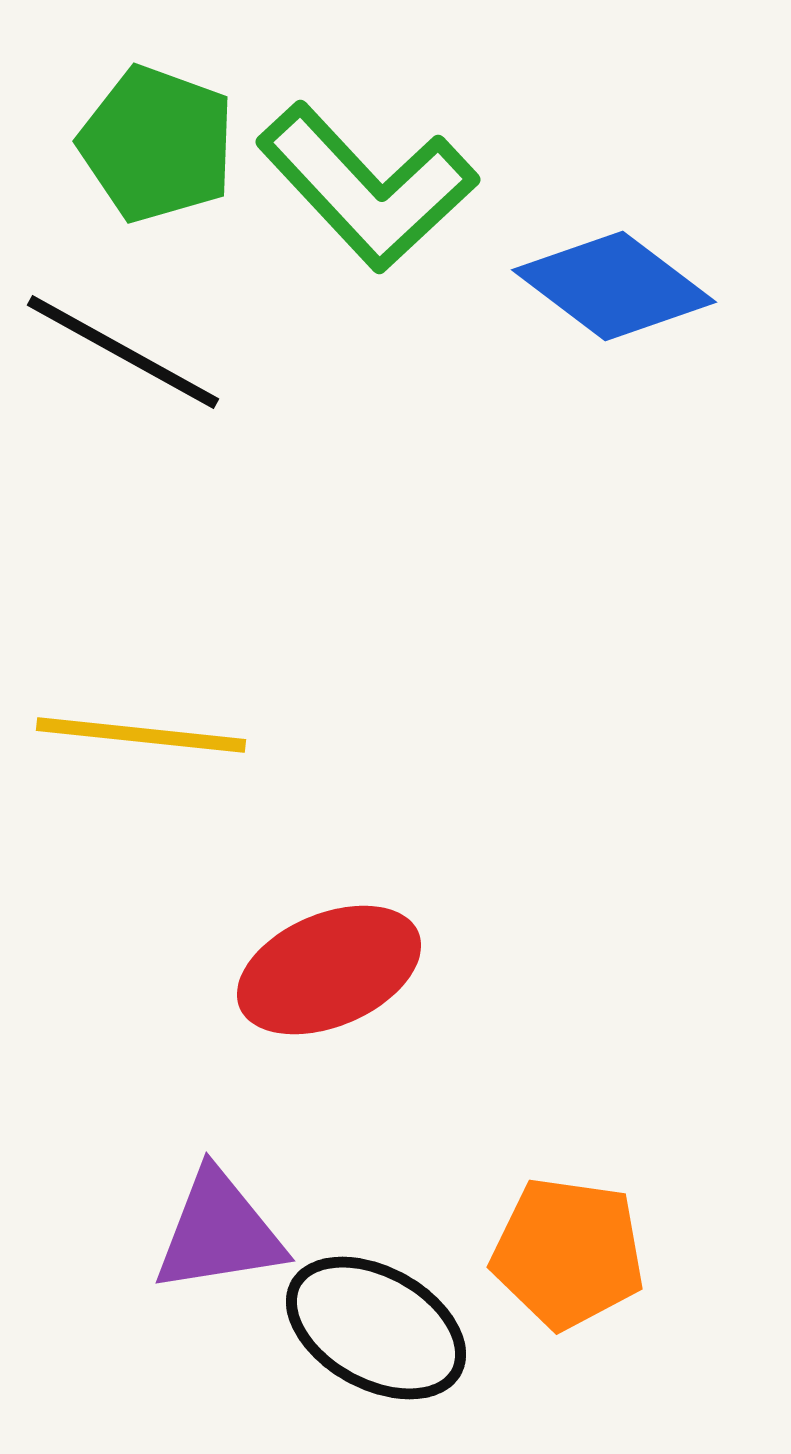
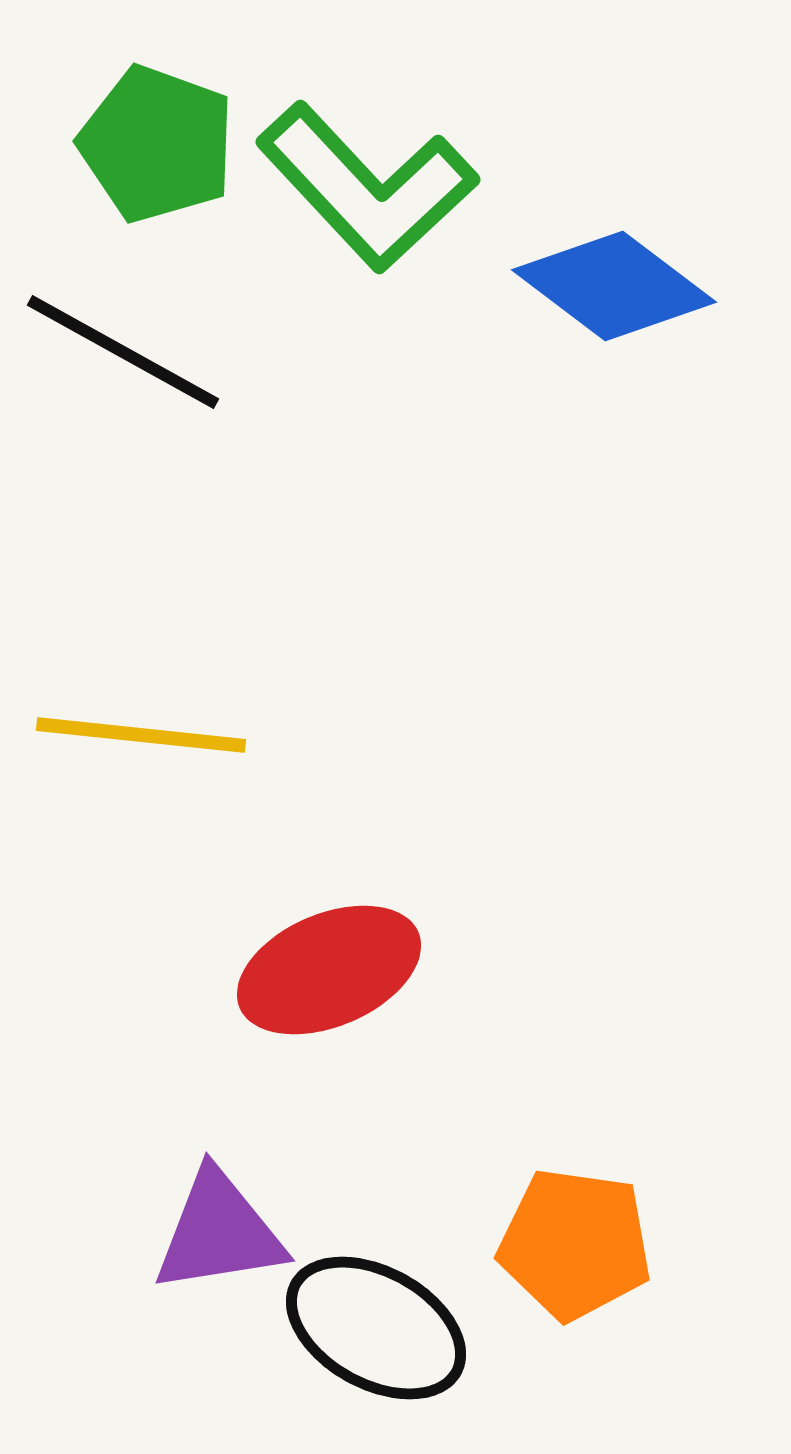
orange pentagon: moved 7 px right, 9 px up
